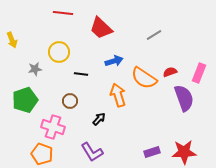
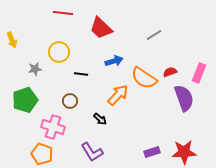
orange arrow: rotated 60 degrees clockwise
black arrow: moved 1 px right; rotated 88 degrees clockwise
